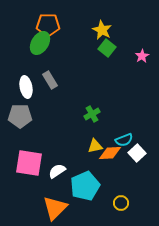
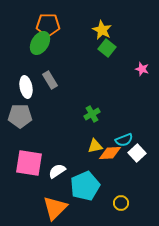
pink star: moved 13 px down; rotated 24 degrees counterclockwise
